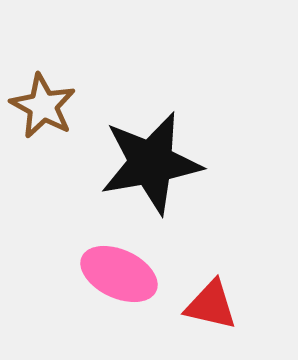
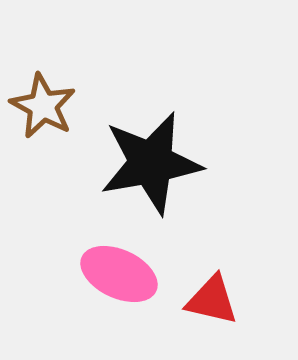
red triangle: moved 1 px right, 5 px up
